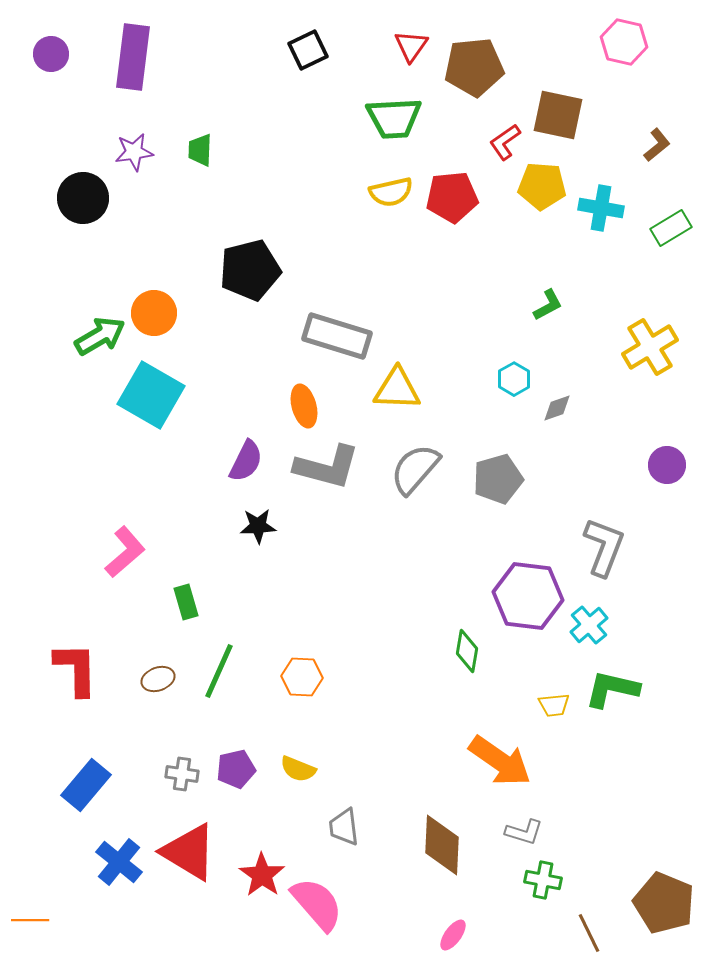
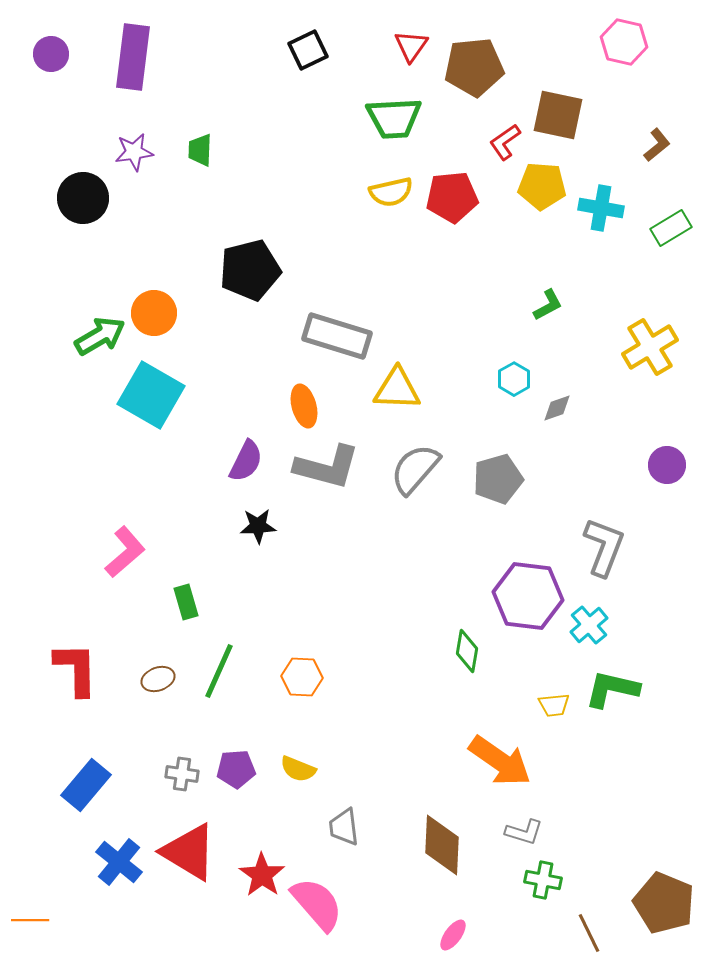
purple pentagon at (236, 769): rotated 9 degrees clockwise
